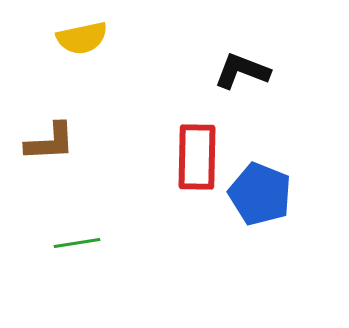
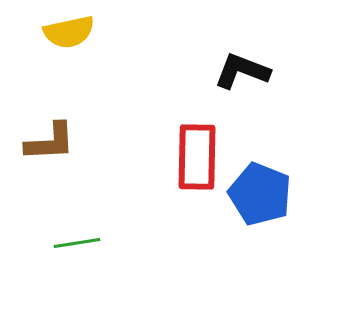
yellow semicircle: moved 13 px left, 6 px up
